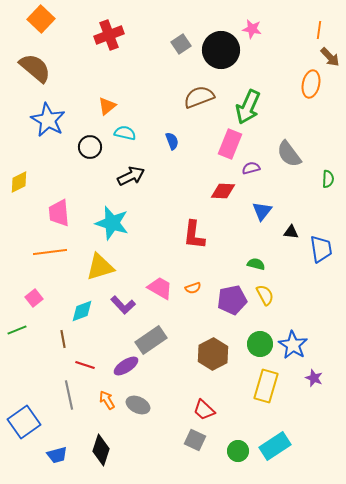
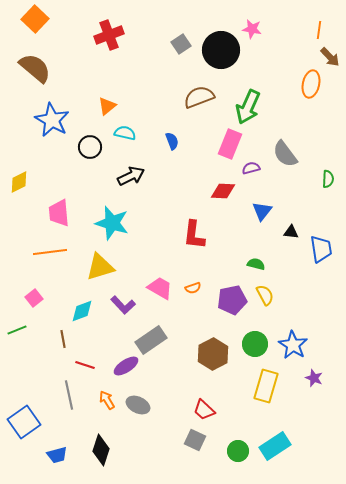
orange square at (41, 19): moved 6 px left
blue star at (48, 120): moved 4 px right
gray semicircle at (289, 154): moved 4 px left
green circle at (260, 344): moved 5 px left
